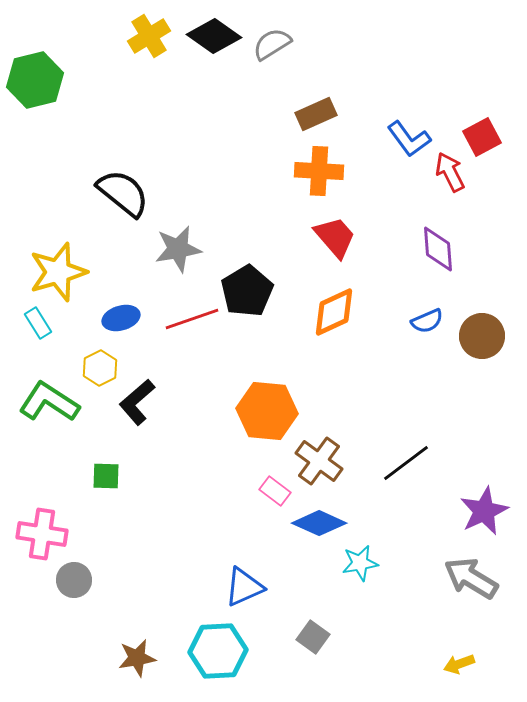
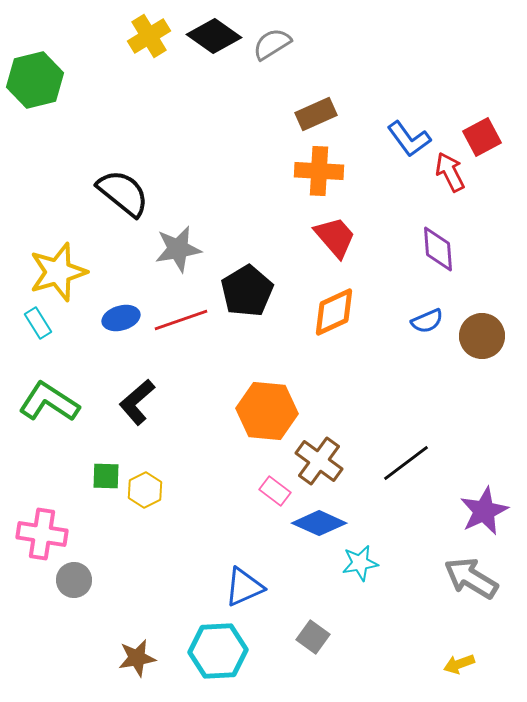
red line: moved 11 px left, 1 px down
yellow hexagon: moved 45 px right, 122 px down
